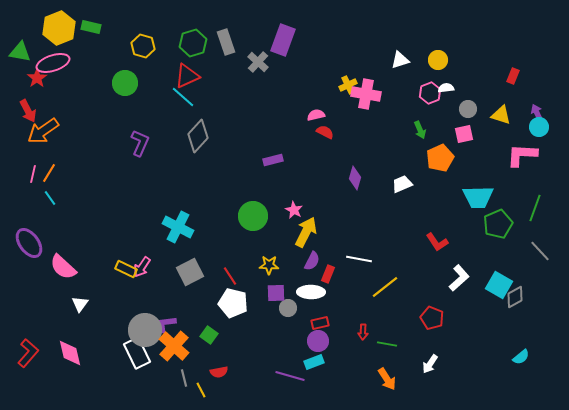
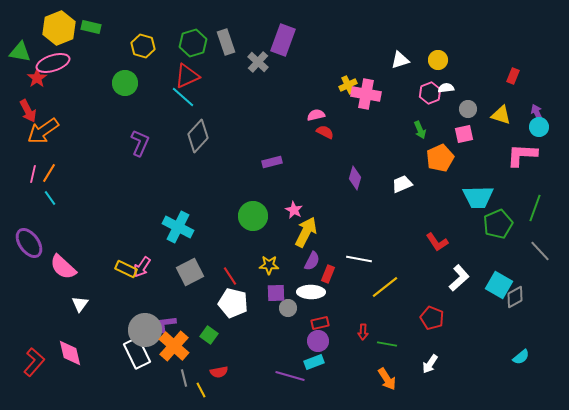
purple rectangle at (273, 160): moved 1 px left, 2 px down
red L-shape at (28, 353): moved 6 px right, 9 px down
